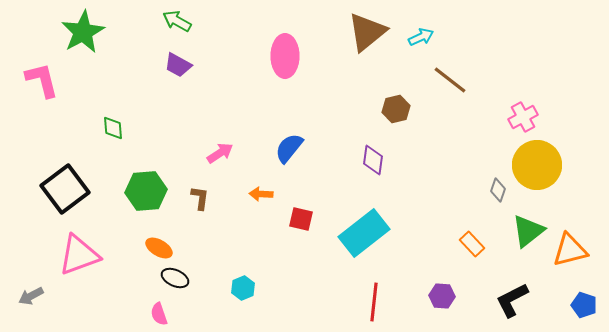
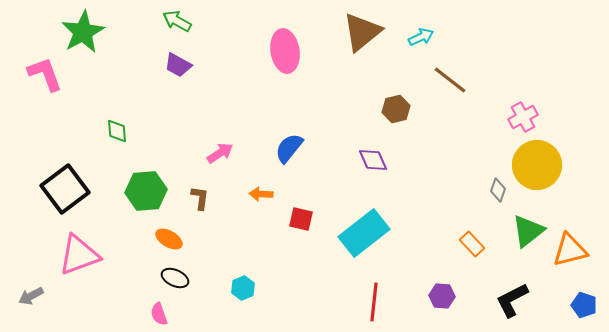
brown triangle: moved 5 px left
pink ellipse: moved 5 px up; rotated 9 degrees counterclockwise
pink L-shape: moved 3 px right, 6 px up; rotated 6 degrees counterclockwise
green diamond: moved 4 px right, 3 px down
purple diamond: rotated 32 degrees counterclockwise
orange ellipse: moved 10 px right, 9 px up
